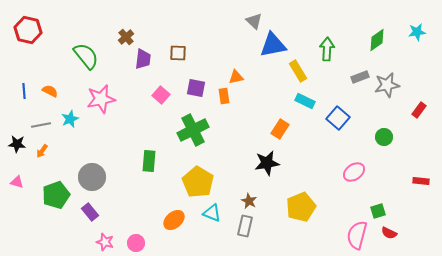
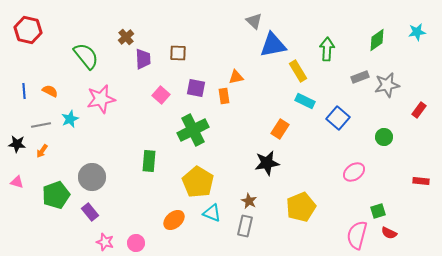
purple trapezoid at (143, 59): rotated 10 degrees counterclockwise
